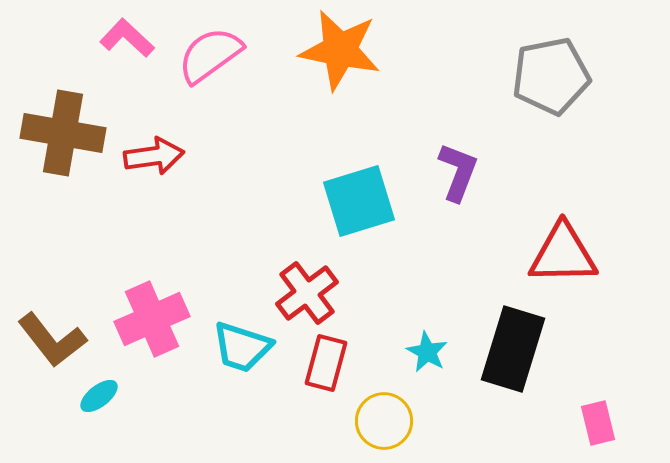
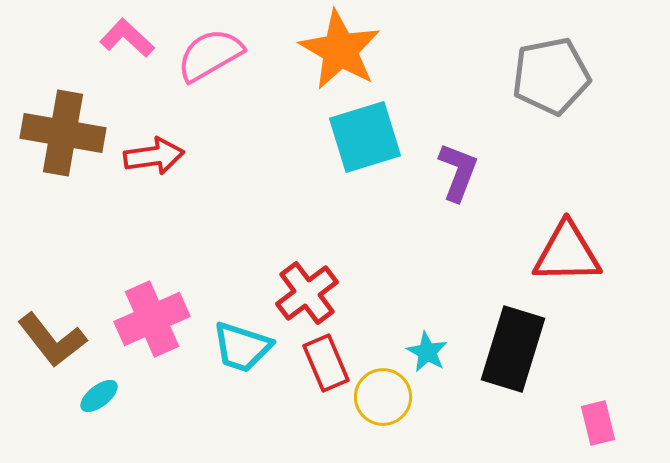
orange star: rotated 18 degrees clockwise
pink semicircle: rotated 6 degrees clockwise
cyan square: moved 6 px right, 64 px up
red triangle: moved 4 px right, 1 px up
red rectangle: rotated 38 degrees counterclockwise
yellow circle: moved 1 px left, 24 px up
